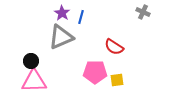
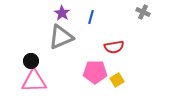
blue line: moved 10 px right
red semicircle: rotated 42 degrees counterclockwise
yellow square: rotated 24 degrees counterclockwise
